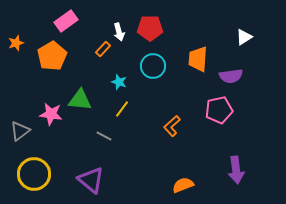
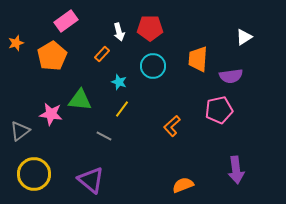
orange rectangle: moved 1 px left, 5 px down
